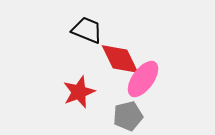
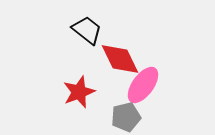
black trapezoid: rotated 16 degrees clockwise
pink ellipse: moved 6 px down
gray pentagon: moved 2 px left, 1 px down
